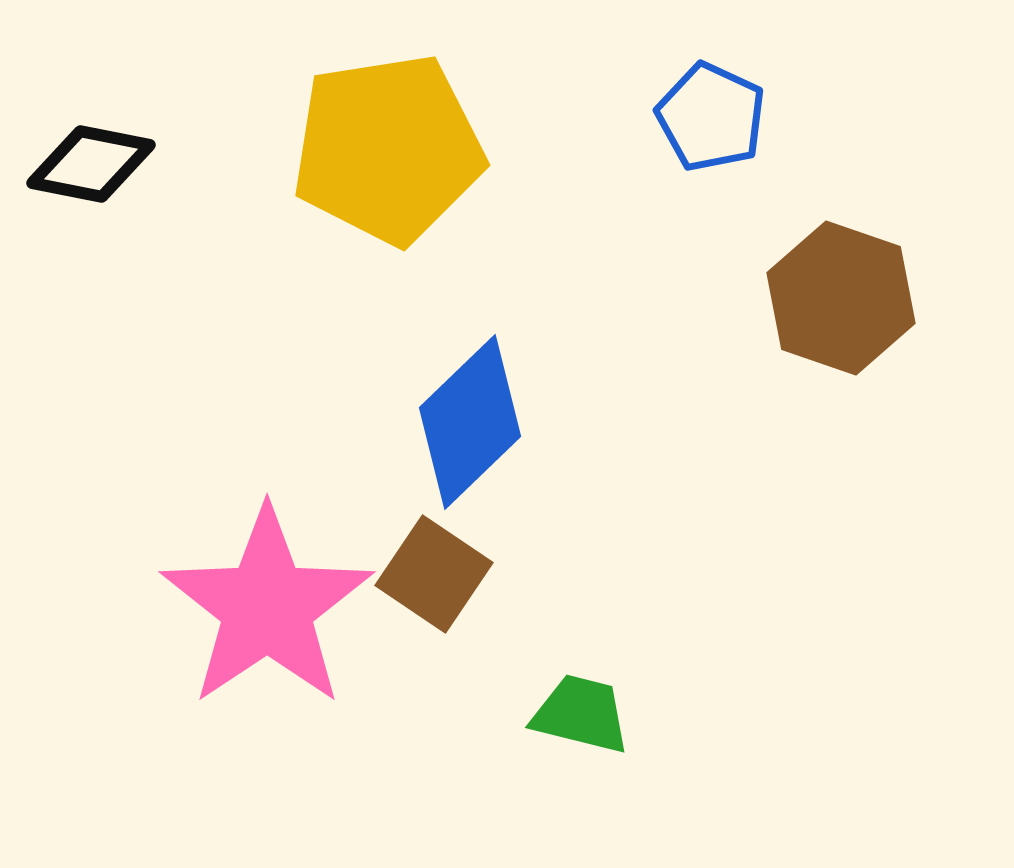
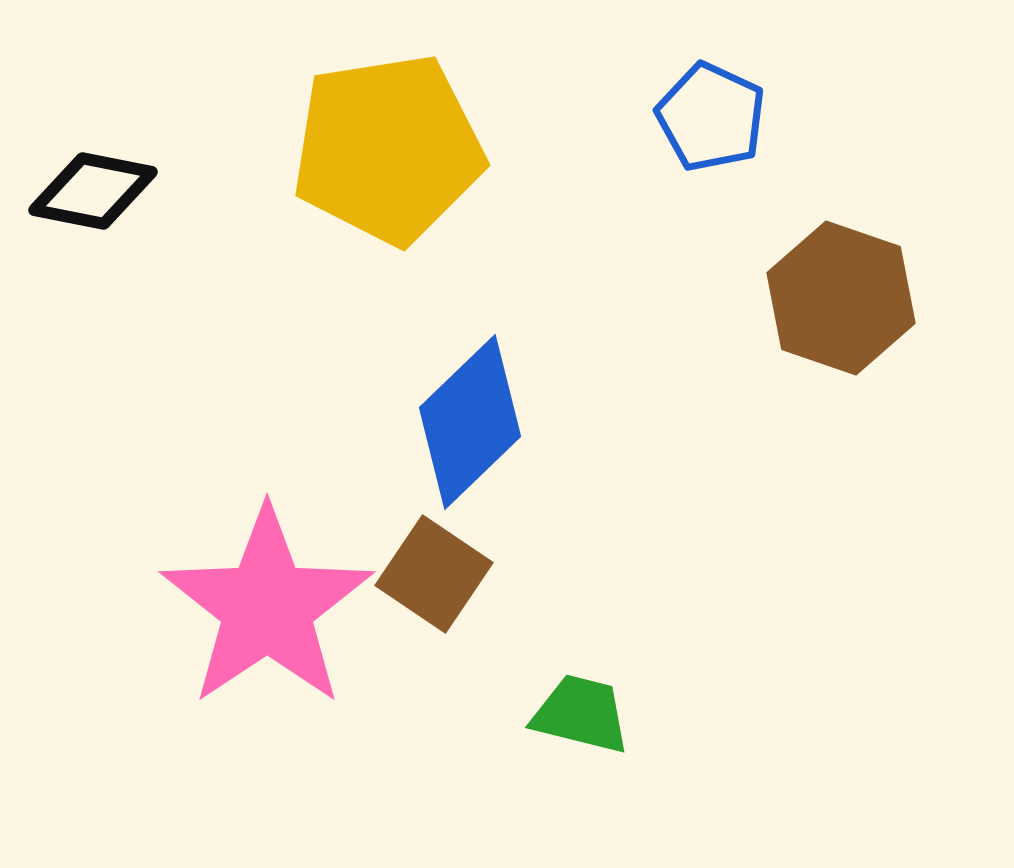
black diamond: moved 2 px right, 27 px down
